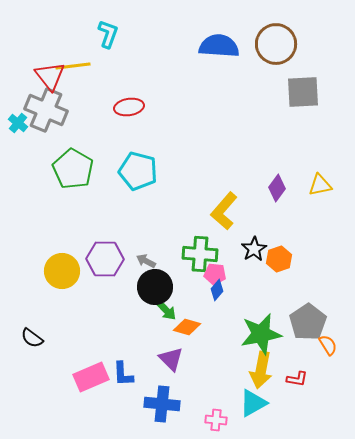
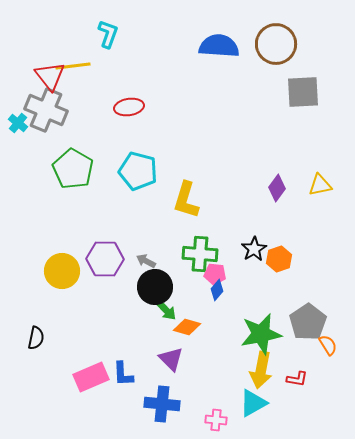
yellow L-shape: moved 38 px left, 11 px up; rotated 24 degrees counterclockwise
black semicircle: moved 4 px right; rotated 115 degrees counterclockwise
